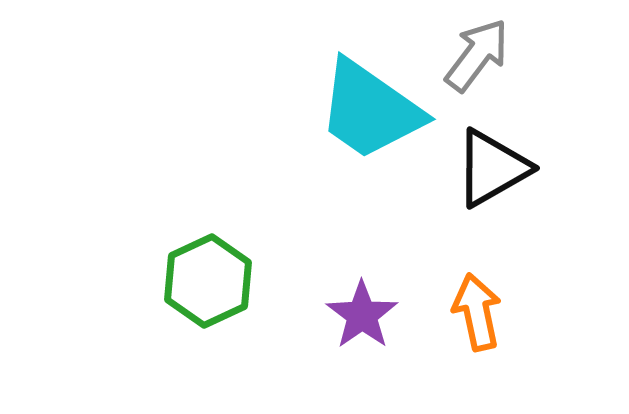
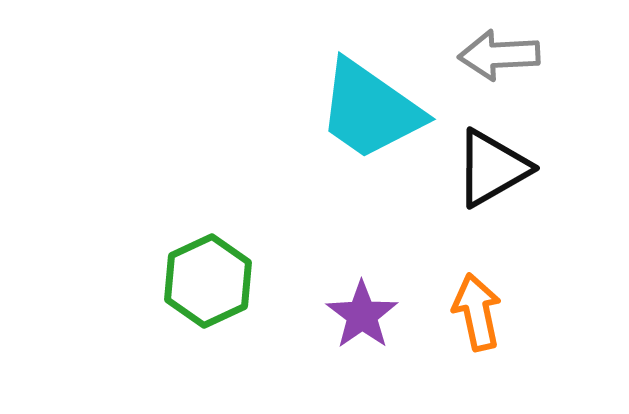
gray arrow: moved 22 px right; rotated 130 degrees counterclockwise
